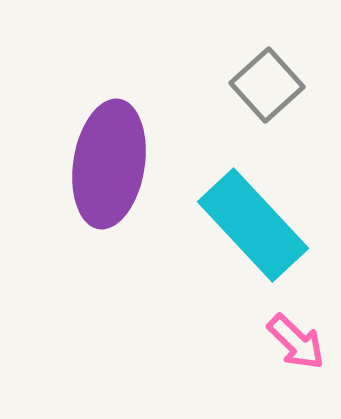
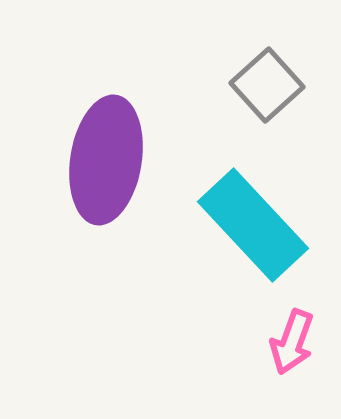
purple ellipse: moved 3 px left, 4 px up
pink arrow: moved 4 px left; rotated 66 degrees clockwise
